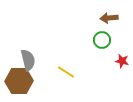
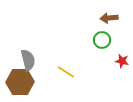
brown hexagon: moved 1 px right, 1 px down
